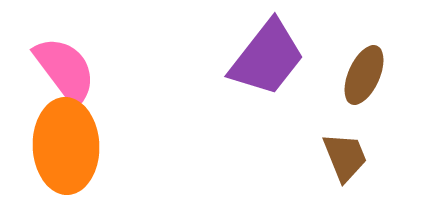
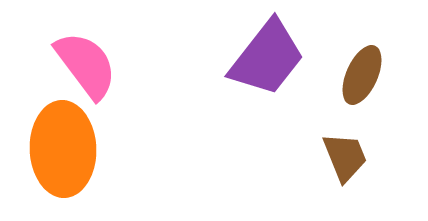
pink semicircle: moved 21 px right, 5 px up
brown ellipse: moved 2 px left
orange ellipse: moved 3 px left, 3 px down
